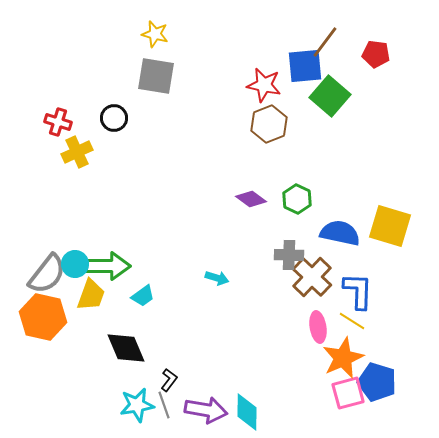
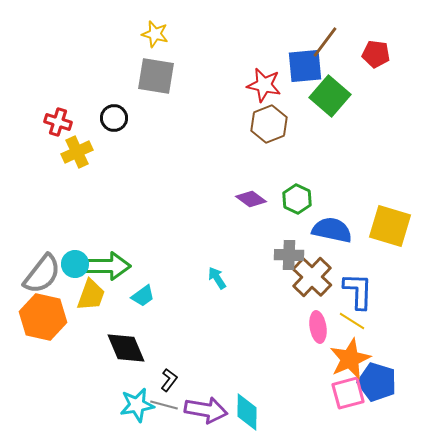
blue semicircle: moved 8 px left, 3 px up
gray semicircle: moved 5 px left
cyan arrow: rotated 140 degrees counterclockwise
orange star: moved 7 px right, 1 px down
gray line: rotated 56 degrees counterclockwise
